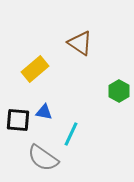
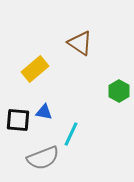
gray semicircle: rotated 56 degrees counterclockwise
